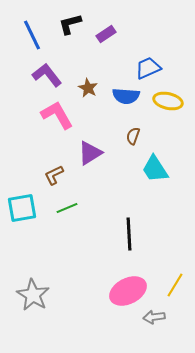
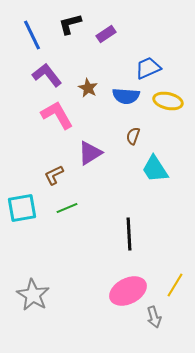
gray arrow: rotated 100 degrees counterclockwise
